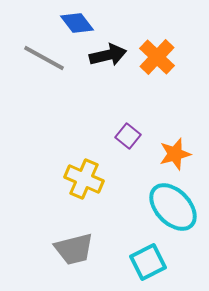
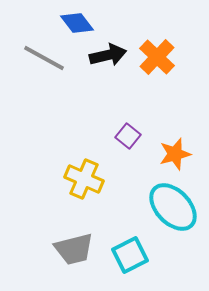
cyan square: moved 18 px left, 7 px up
